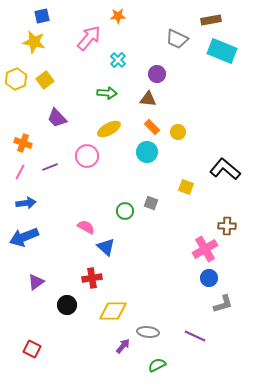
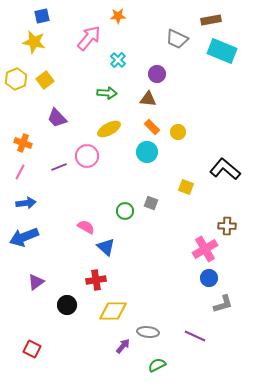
purple line at (50, 167): moved 9 px right
red cross at (92, 278): moved 4 px right, 2 px down
